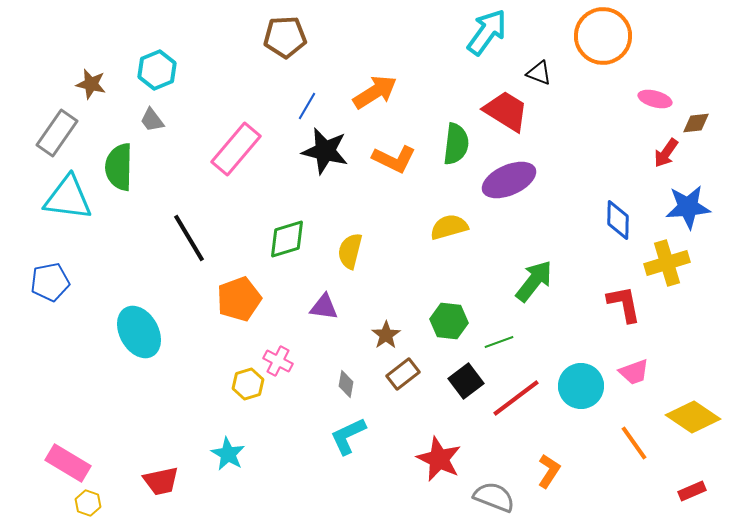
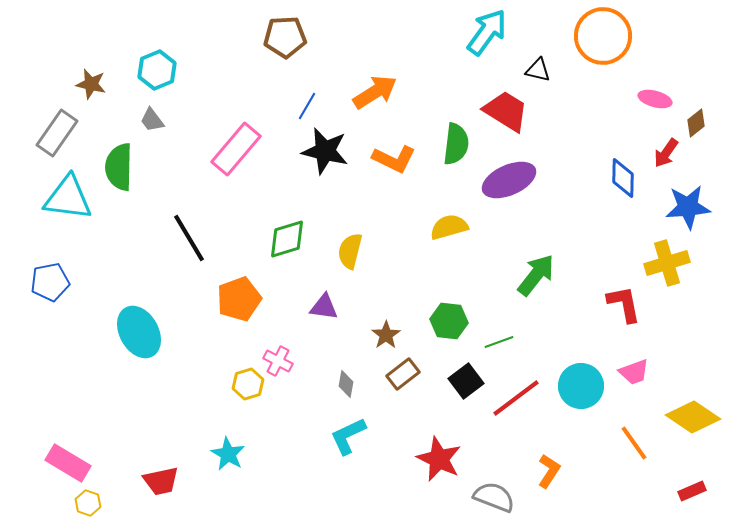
black triangle at (539, 73): moved 1 px left, 3 px up; rotated 8 degrees counterclockwise
brown diamond at (696, 123): rotated 32 degrees counterclockwise
blue diamond at (618, 220): moved 5 px right, 42 px up
green arrow at (534, 281): moved 2 px right, 6 px up
